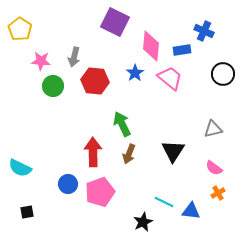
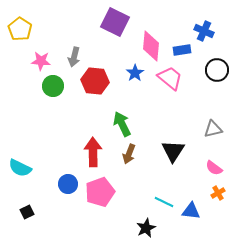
black circle: moved 6 px left, 4 px up
black square: rotated 16 degrees counterclockwise
black star: moved 3 px right, 6 px down
